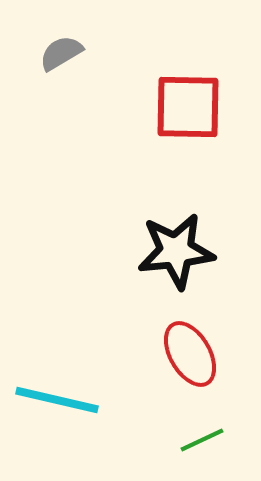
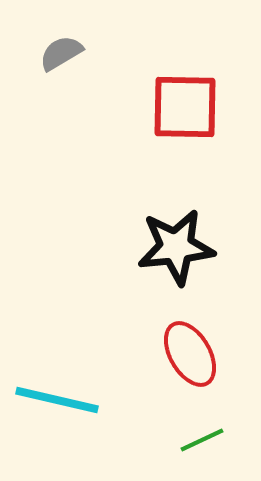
red square: moved 3 px left
black star: moved 4 px up
